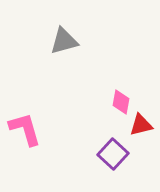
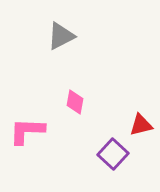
gray triangle: moved 3 px left, 5 px up; rotated 12 degrees counterclockwise
pink diamond: moved 46 px left
pink L-shape: moved 2 px right, 2 px down; rotated 72 degrees counterclockwise
